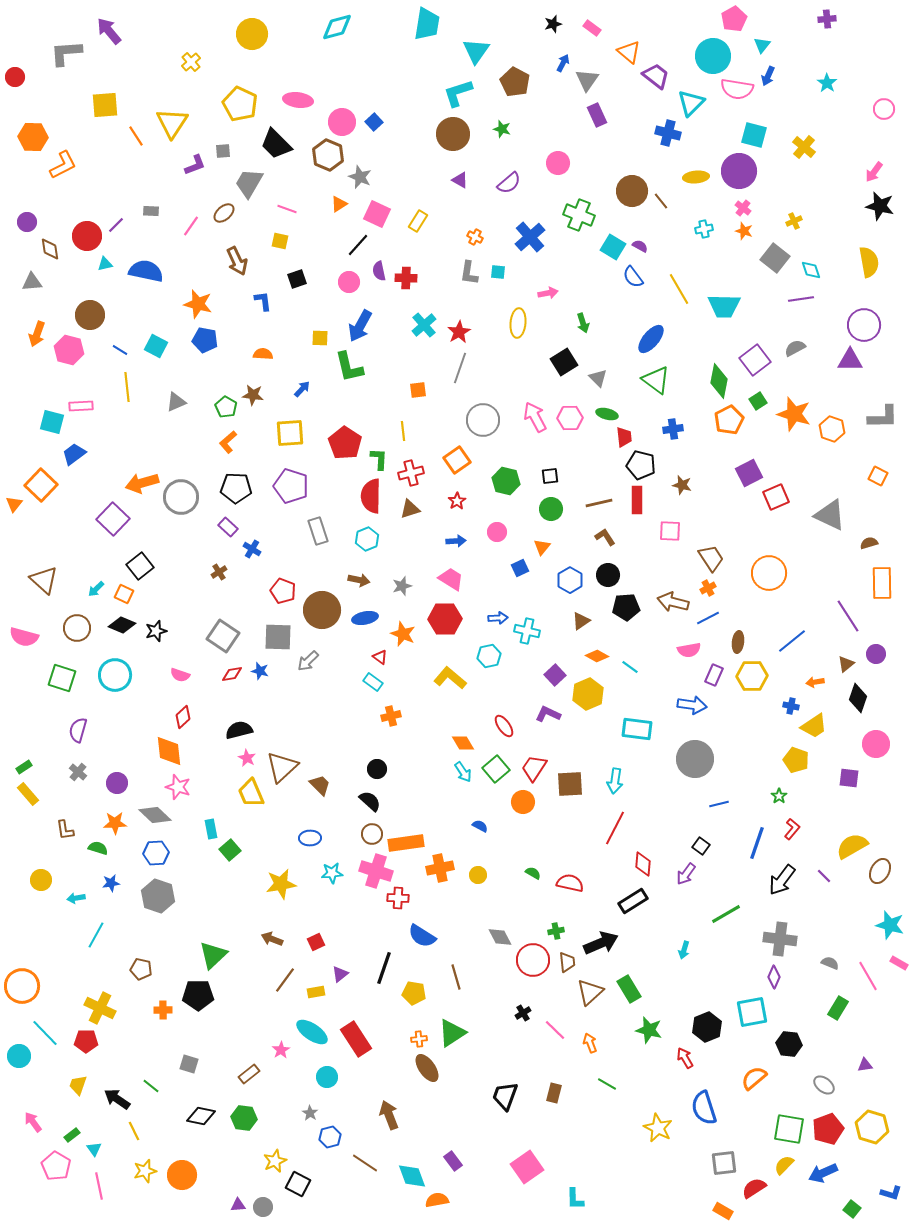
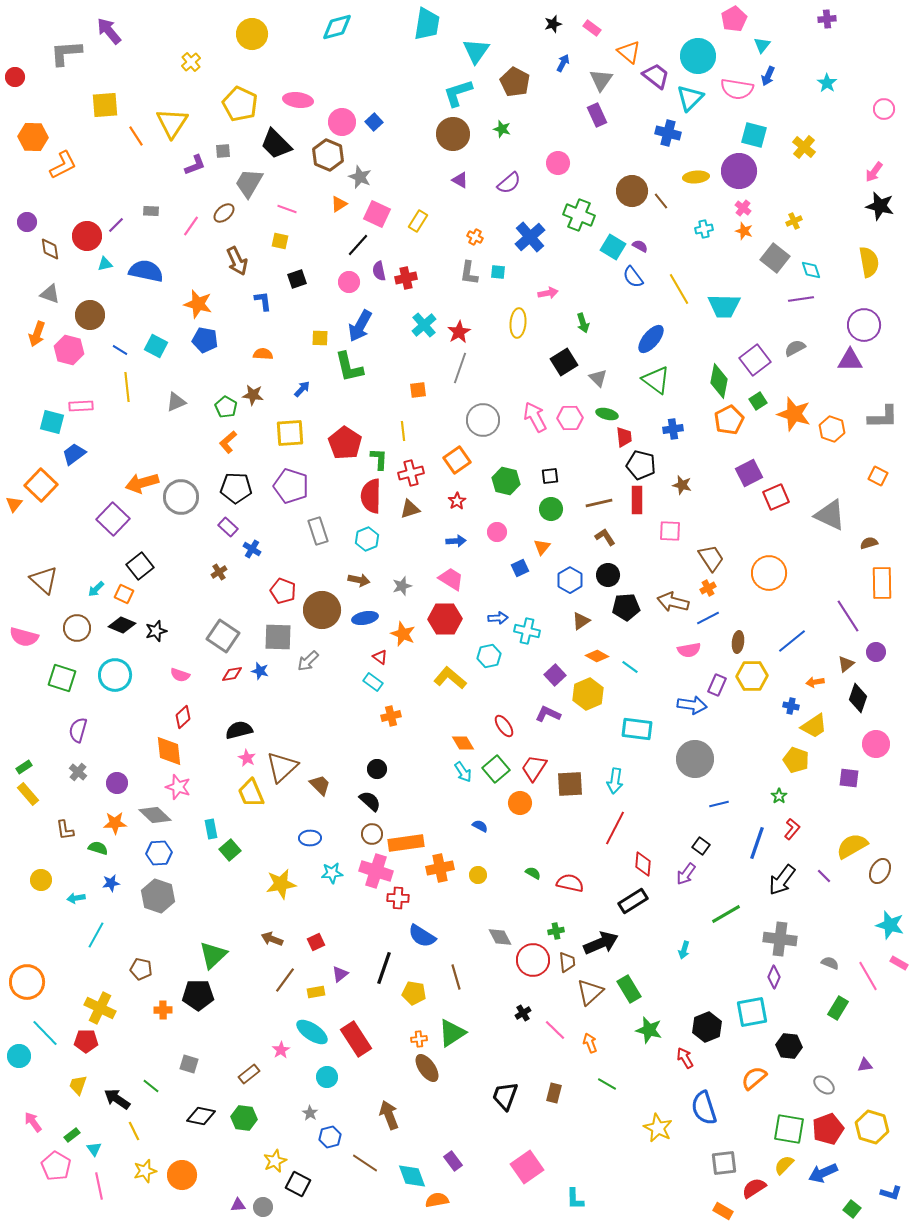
cyan circle at (713, 56): moved 15 px left
gray triangle at (587, 80): moved 14 px right
cyan triangle at (691, 103): moved 1 px left, 5 px up
red cross at (406, 278): rotated 15 degrees counterclockwise
gray triangle at (32, 282): moved 18 px right, 12 px down; rotated 25 degrees clockwise
purple circle at (876, 654): moved 2 px up
purple rectangle at (714, 675): moved 3 px right, 10 px down
orange circle at (523, 802): moved 3 px left, 1 px down
blue hexagon at (156, 853): moved 3 px right
orange circle at (22, 986): moved 5 px right, 4 px up
black hexagon at (789, 1044): moved 2 px down
